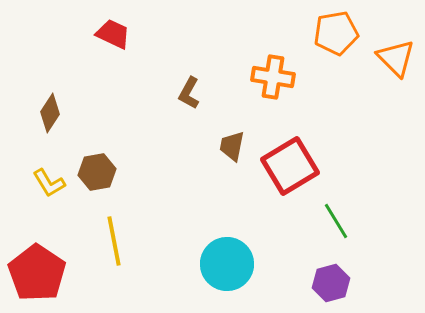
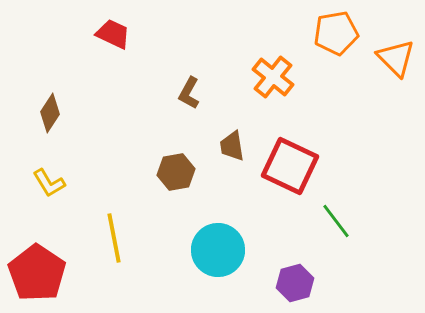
orange cross: rotated 30 degrees clockwise
brown trapezoid: rotated 20 degrees counterclockwise
red square: rotated 34 degrees counterclockwise
brown hexagon: moved 79 px right
green line: rotated 6 degrees counterclockwise
yellow line: moved 3 px up
cyan circle: moved 9 px left, 14 px up
purple hexagon: moved 36 px left
